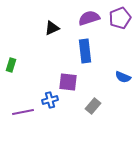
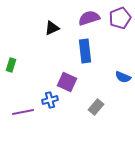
purple square: moved 1 px left; rotated 18 degrees clockwise
gray rectangle: moved 3 px right, 1 px down
